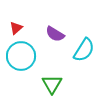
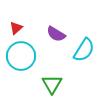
purple semicircle: moved 1 px right
